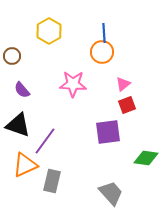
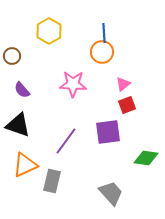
purple line: moved 21 px right
